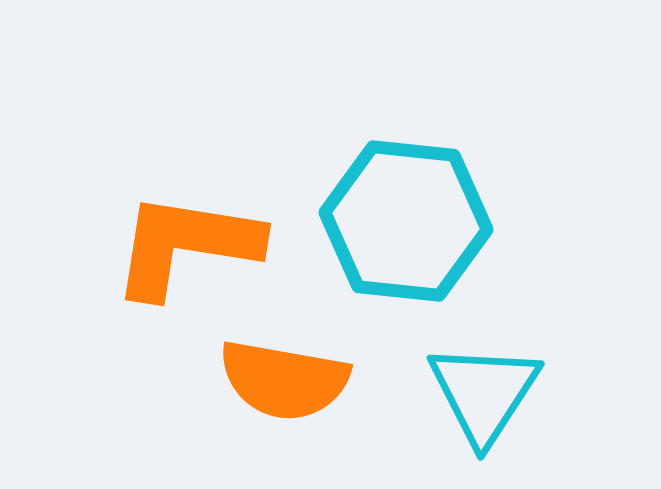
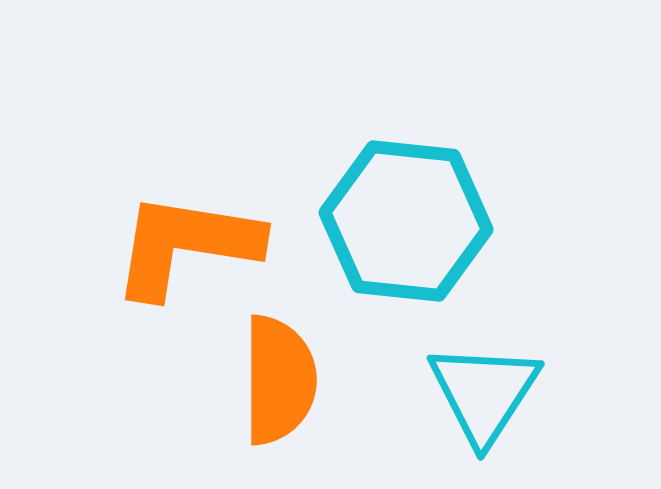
orange semicircle: moved 5 px left; rotated 100 degrees counterclockwise
